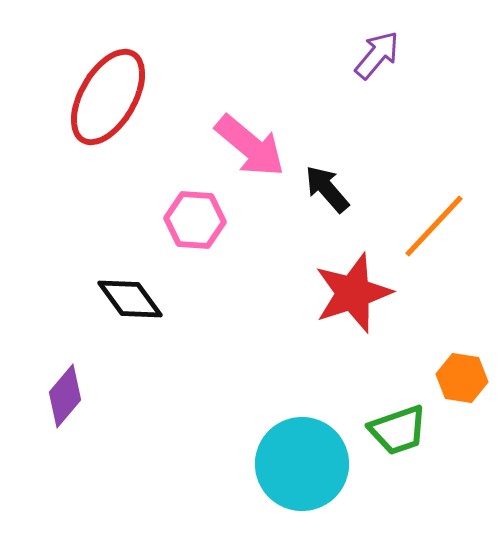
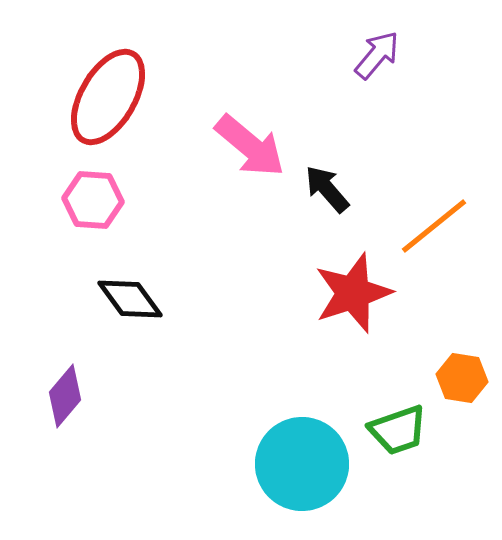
pink hexagon: moved 102 px left, 20 px up
orange line: rotated 8 degrees clockwise
